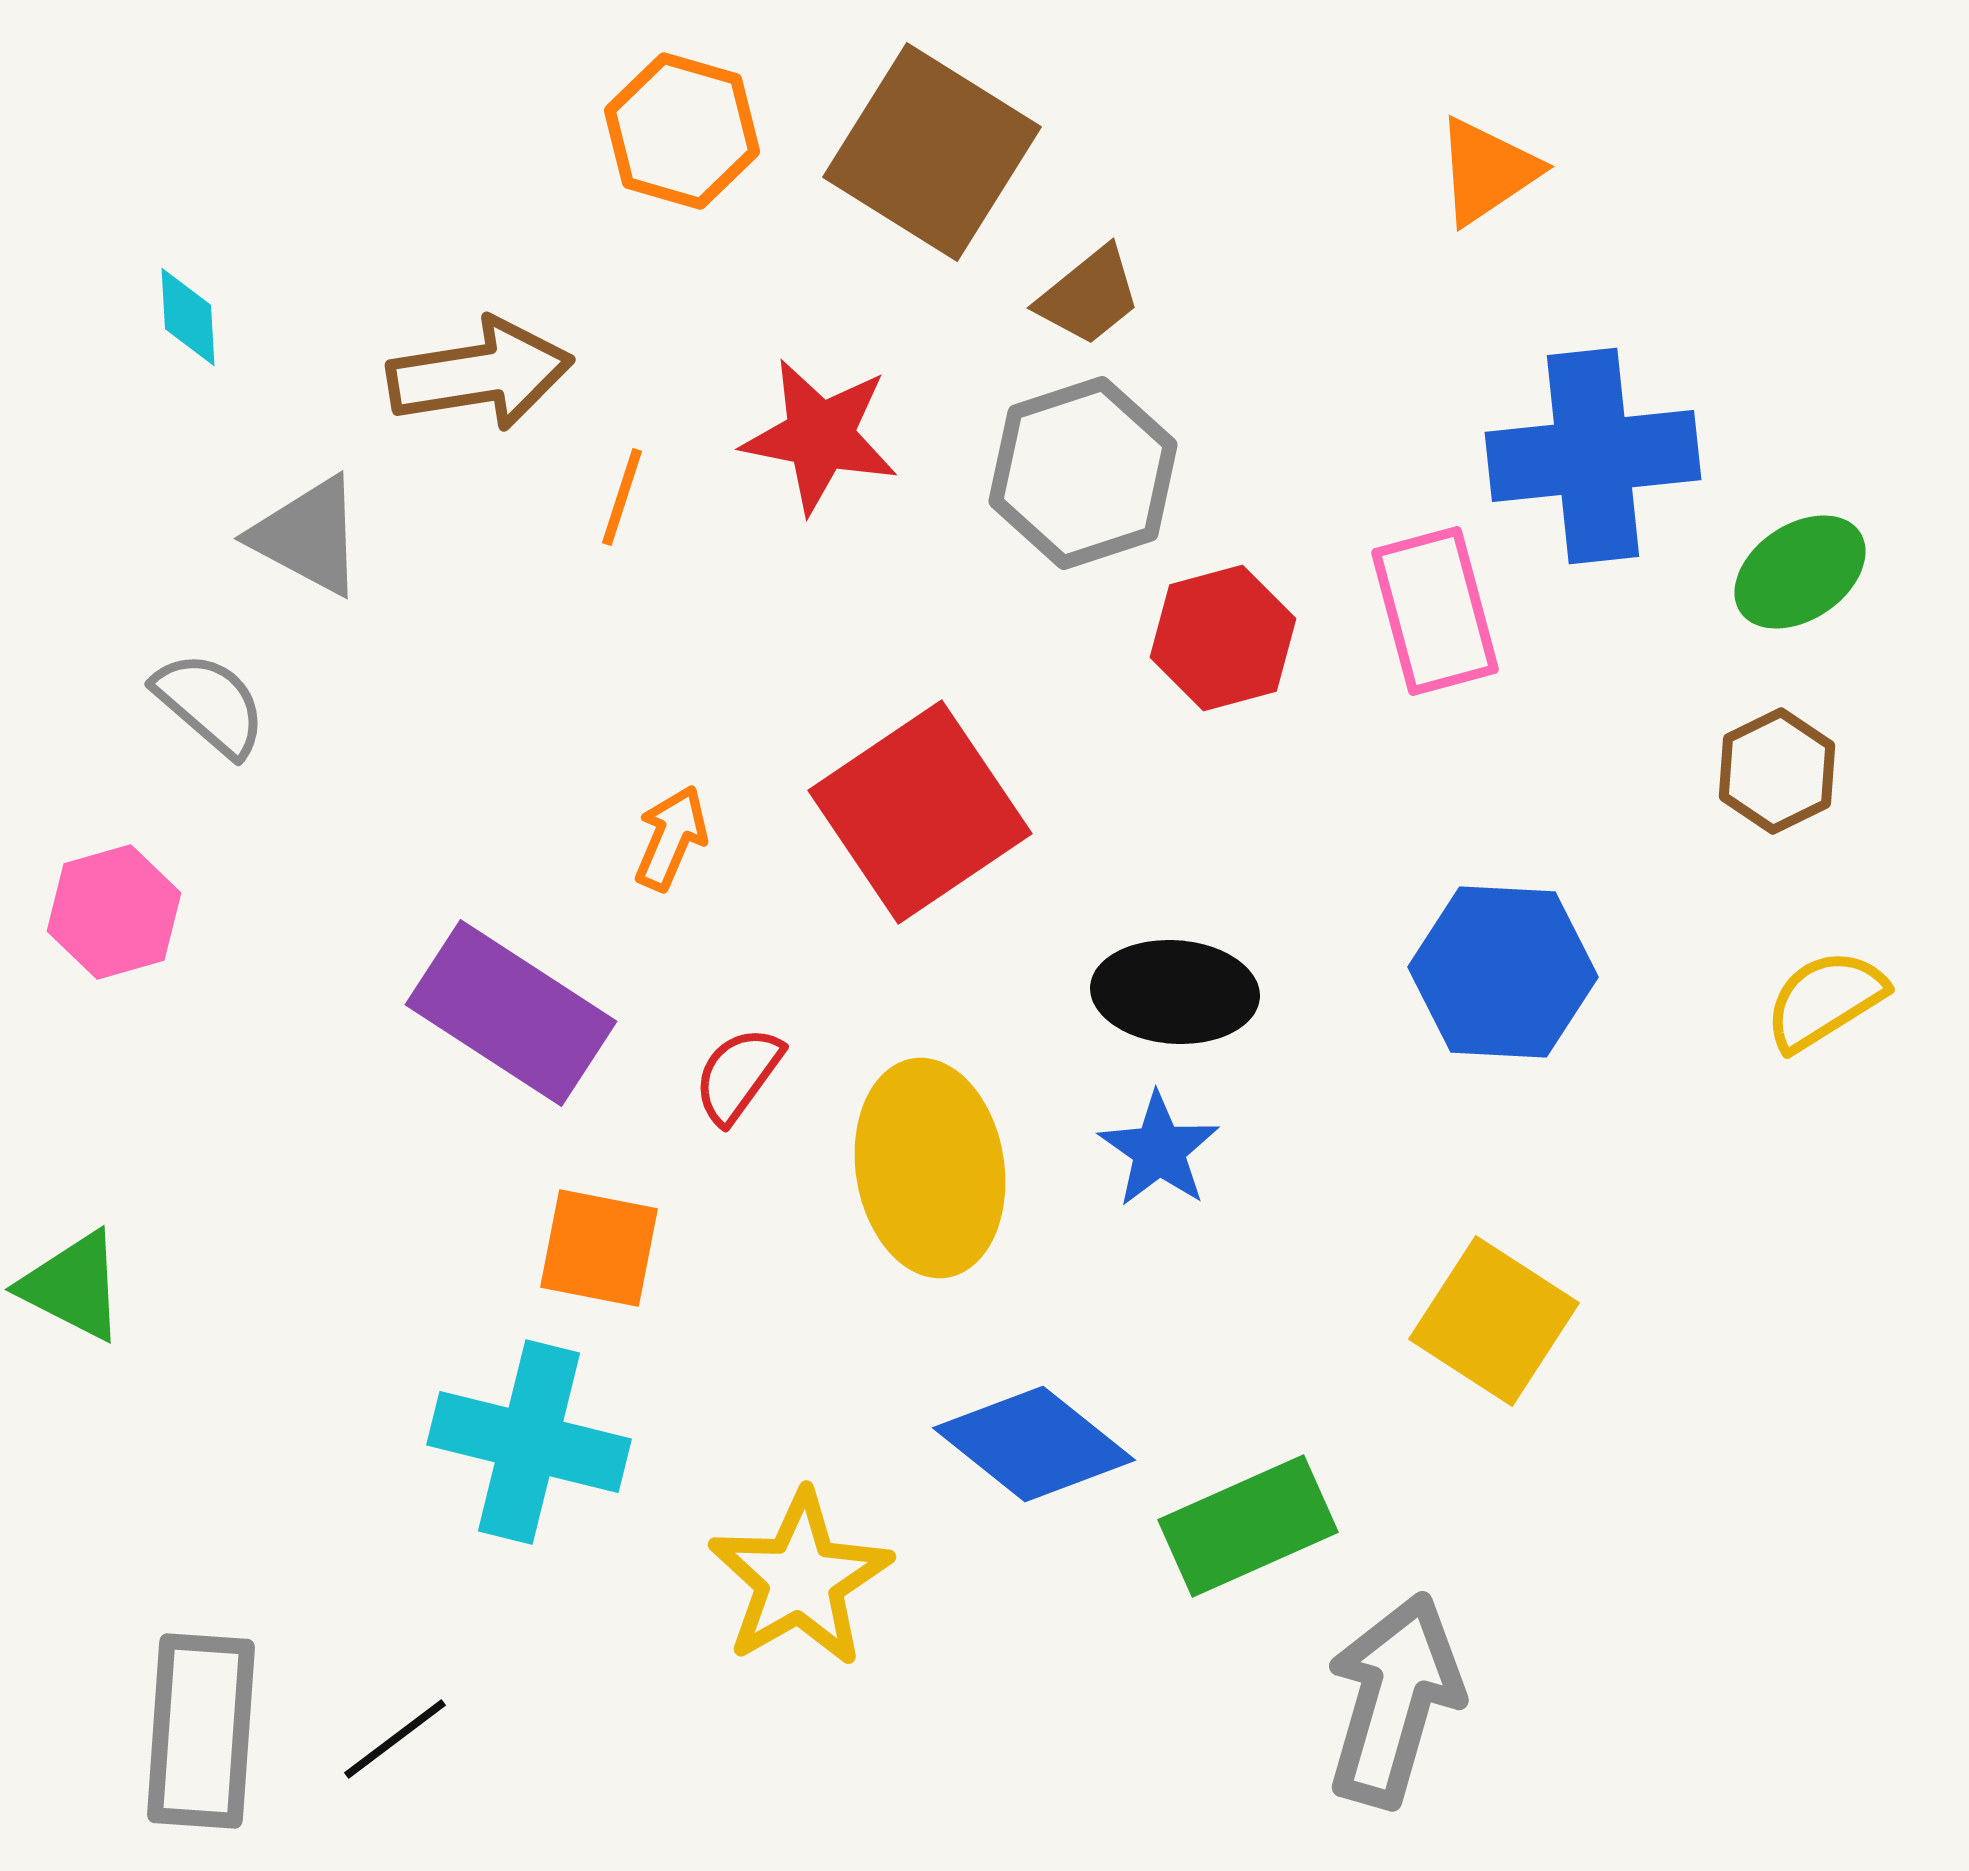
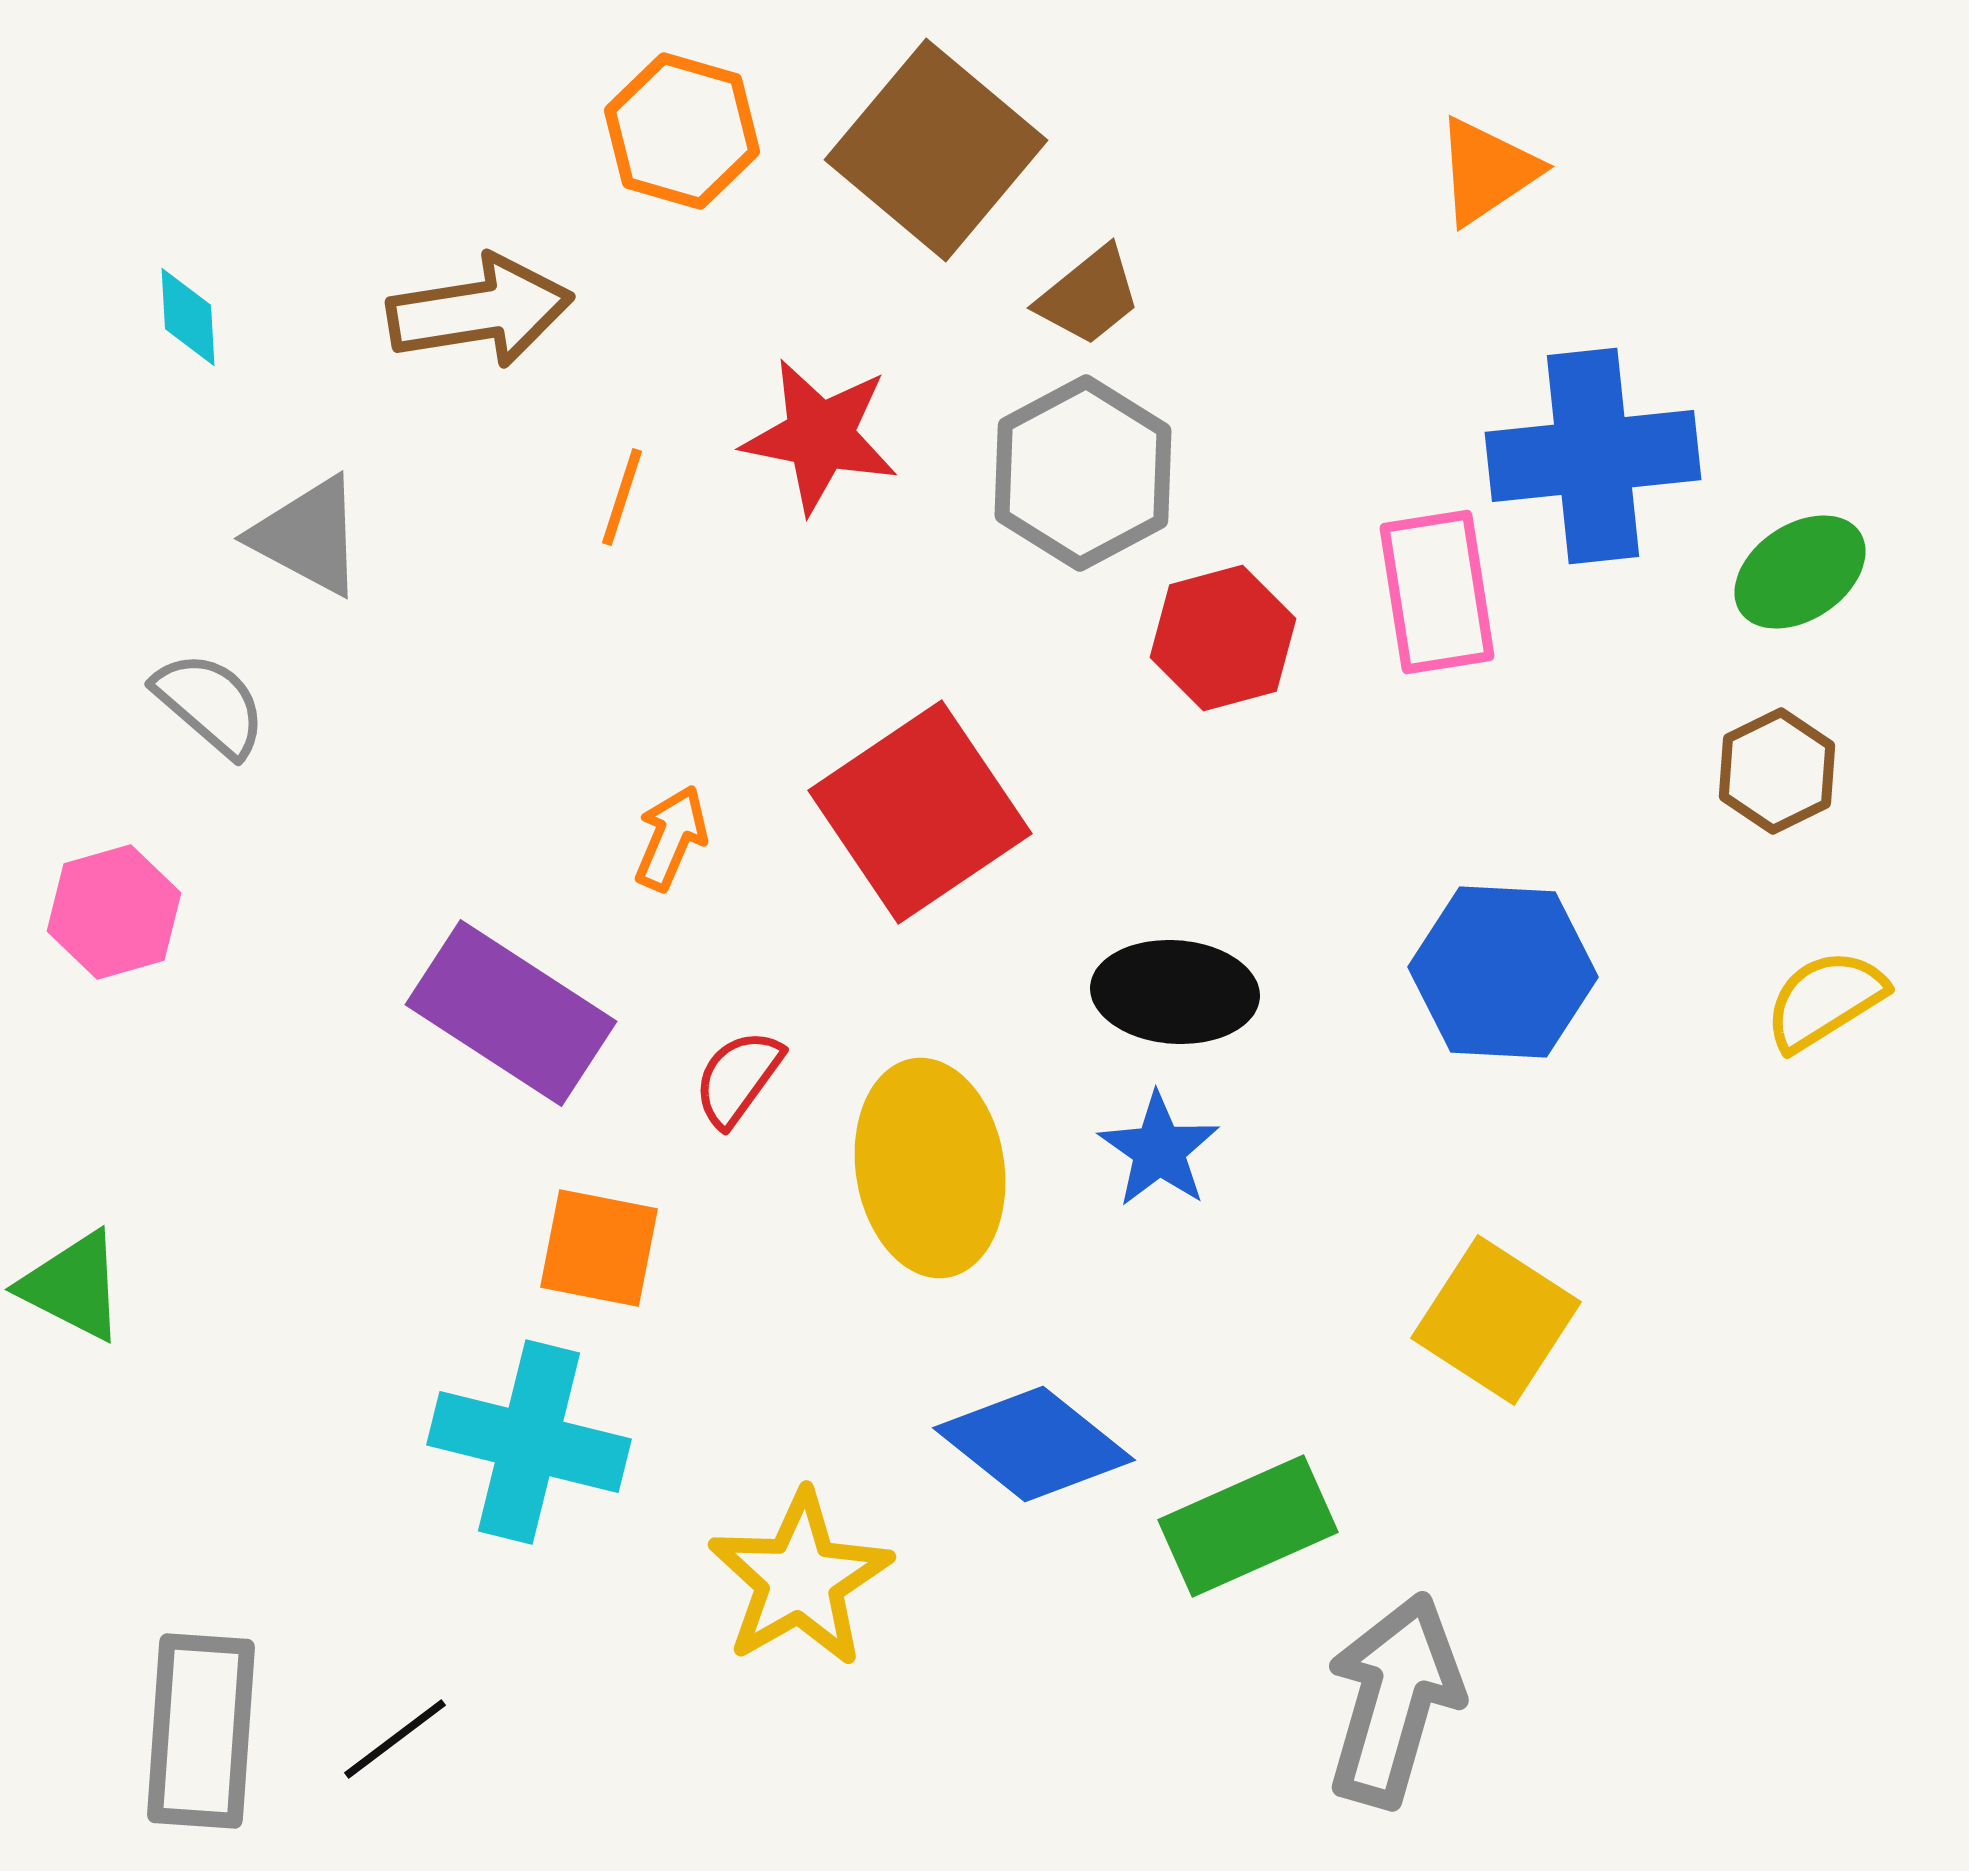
brown square: moved 4 px right, 2 px up; rotated 8 degrees clockwise
brown arrow: moved 63 px up
gray hexagon: rotated 10 degrees counterclockwise
pink rectangle: moved 2 px right, 19 px up; rotated 6 degrees clockwise
red semicircle: moved 3 px down
yellow square: moved 2 px right, 1 px up
